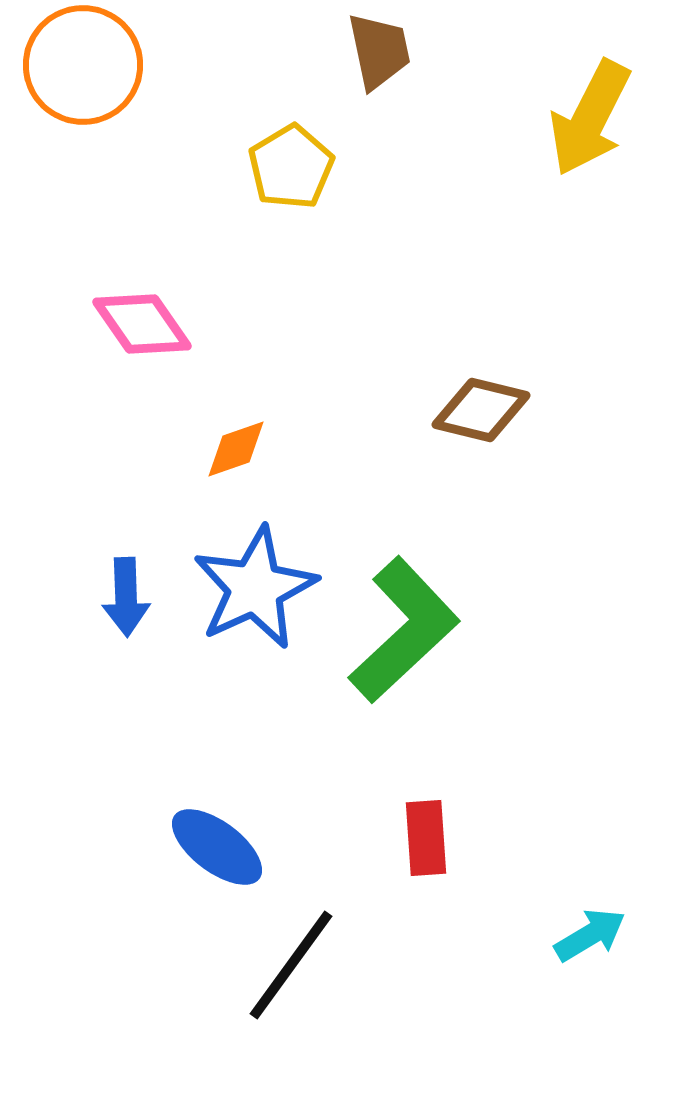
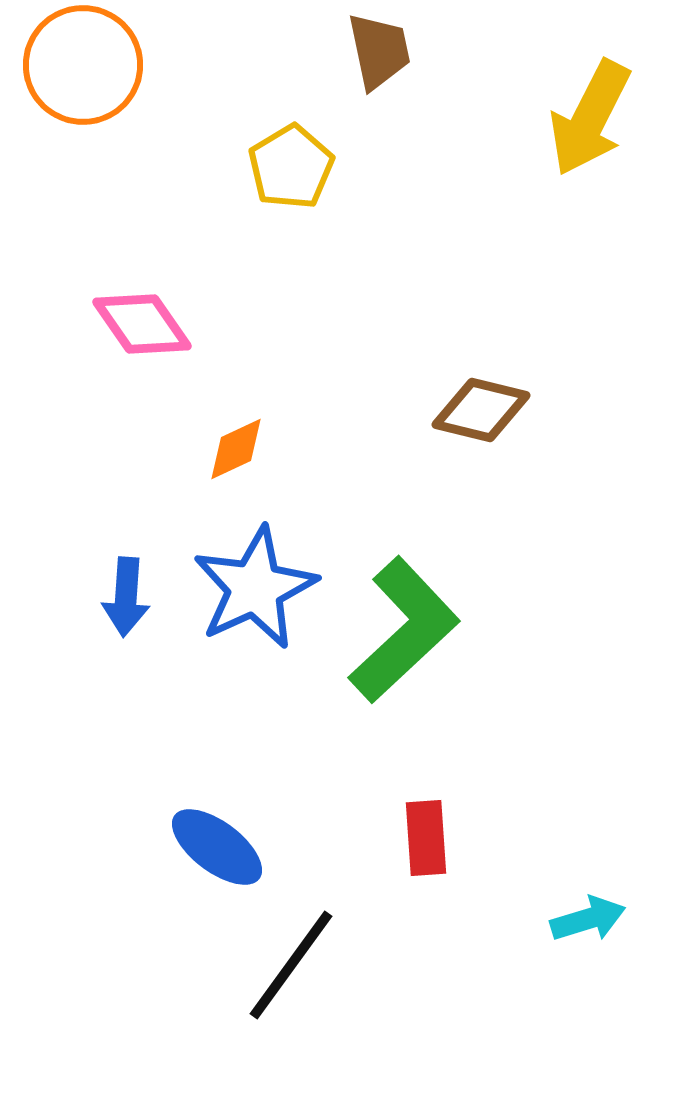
orange diamond: rotated 6 degrees counterclockwise
blue arrow: rotated 6 degrees clockwise
cyan arrow: moved 2 px left, 16 px up; rotated 14 degrees clockwise
